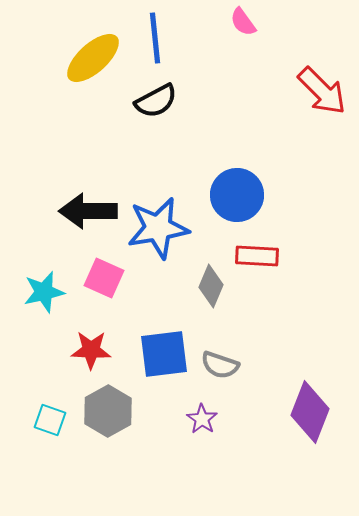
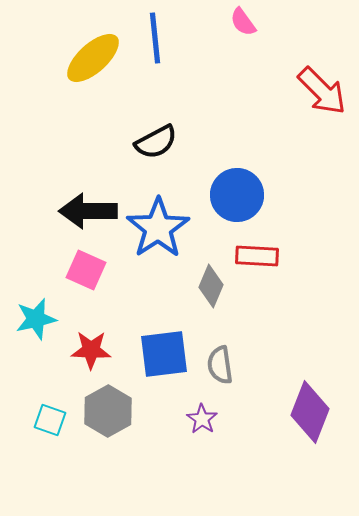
black semicircle: moved 41 px down
blue star: rotated 24 degrees counterclockwise
pink square: moved 18 px left, 8 px up
cyan star: moved 8 px left, 27 px down
gray semicircle: rotated 63 degrees clockwise
